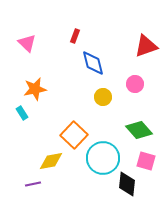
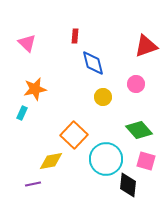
red rectangle: rotated 16 degrees counterclockwise
pink circle: moved 1 px right
cyan rectangle: rotated 56 degrees clockwise
cyan circle: moved 3 px right, 1 px down
black diamond: moved 1 px right, 1 px down
